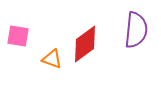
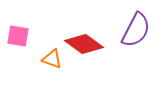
purple semicircle: rotated 21 degrees clockwise
red diamond: moved 1 px left; rotated 72 degrees clockwise
